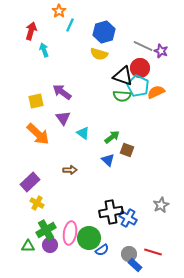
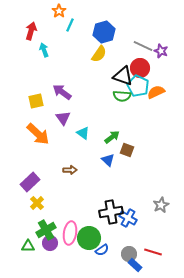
yellow semicircle: rotated 72 degrees counterclockwise
yellow cross: rotated 16 degrees clockwise
purple circle: moved 2 px up
